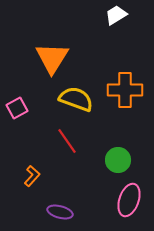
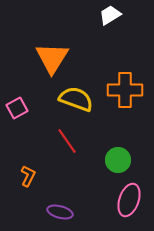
white trapezoid: moved 6 px left
orange L-shape: moved 4 px left; rotated 15 degrees counterclockwise
